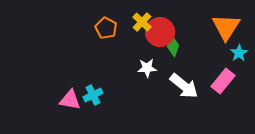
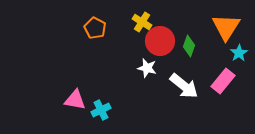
yellow cross: rotated 12 degrees counterclockwise
orange pentagon: moved 11 px left
red circle: moved 9 px down
green diamond: moved 16 px right
white star: rotated 18 degrees clockwise
cyan cross: moved 8 px right, 15 px down
pink triangle: moved 5 px right
